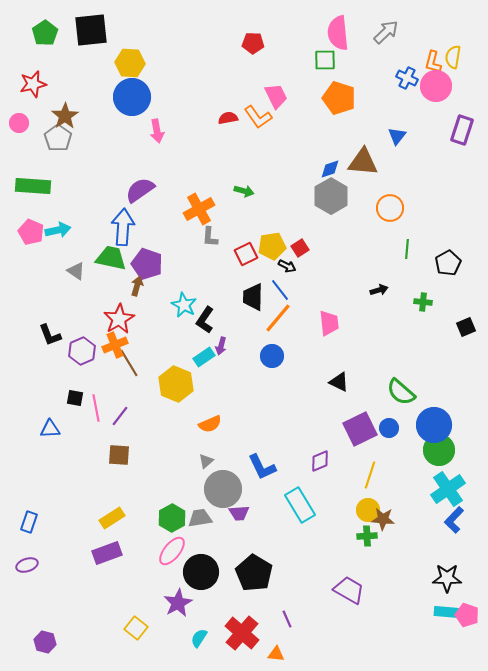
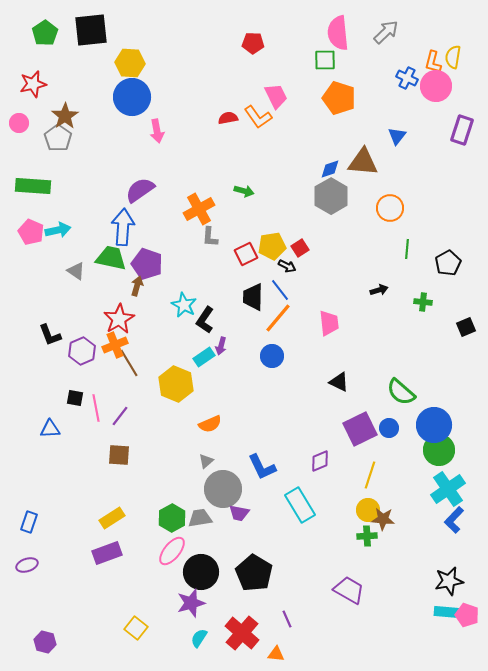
purple trapezoid at (239, 513): rotated 15 degrees clockwise
black star at (447, 578): moved 2 px right, 3 px down; rotated 12 degrees counterclockwise
purple star at (178, 603): moved 13 px right; rotated 12 degrees clockwise
